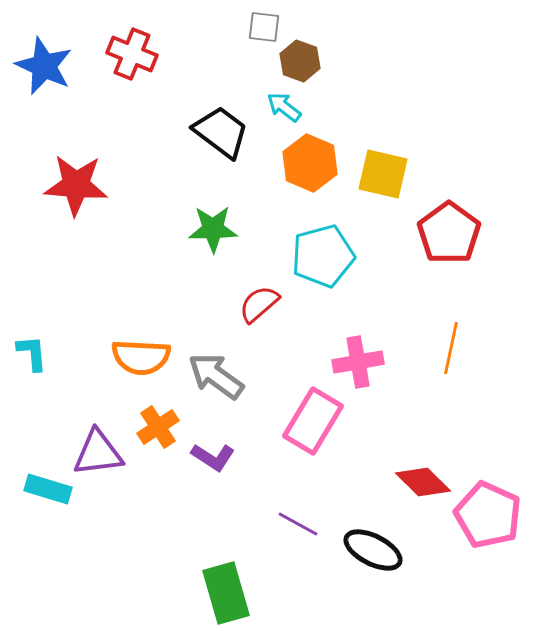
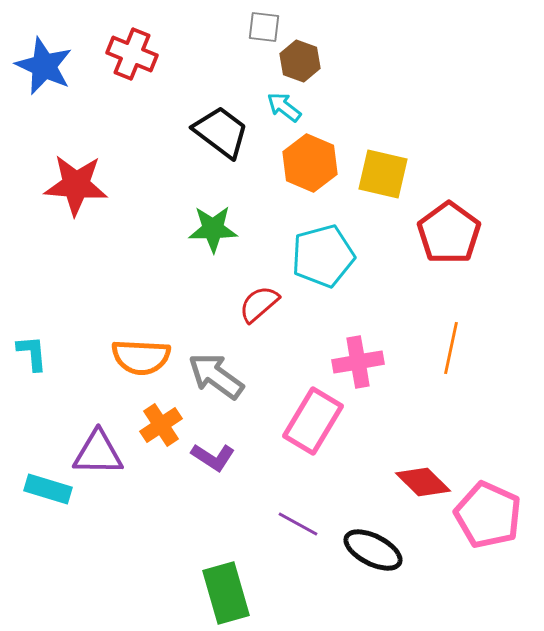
orange cross: moved 3 px right, 2 px up
purple triangle: rotated 8 degrees clockwise
